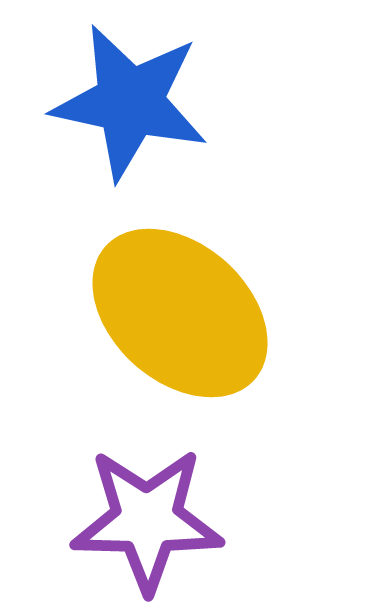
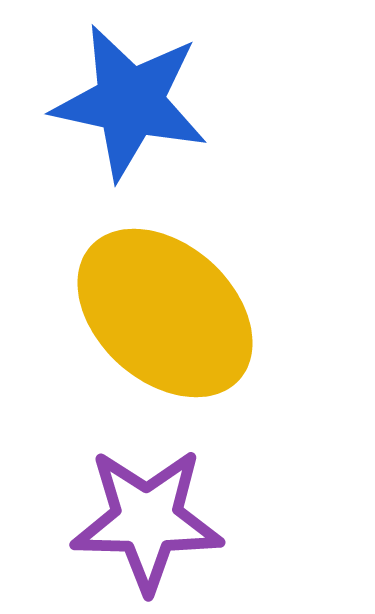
yellow ellipse: moved 15 px left
